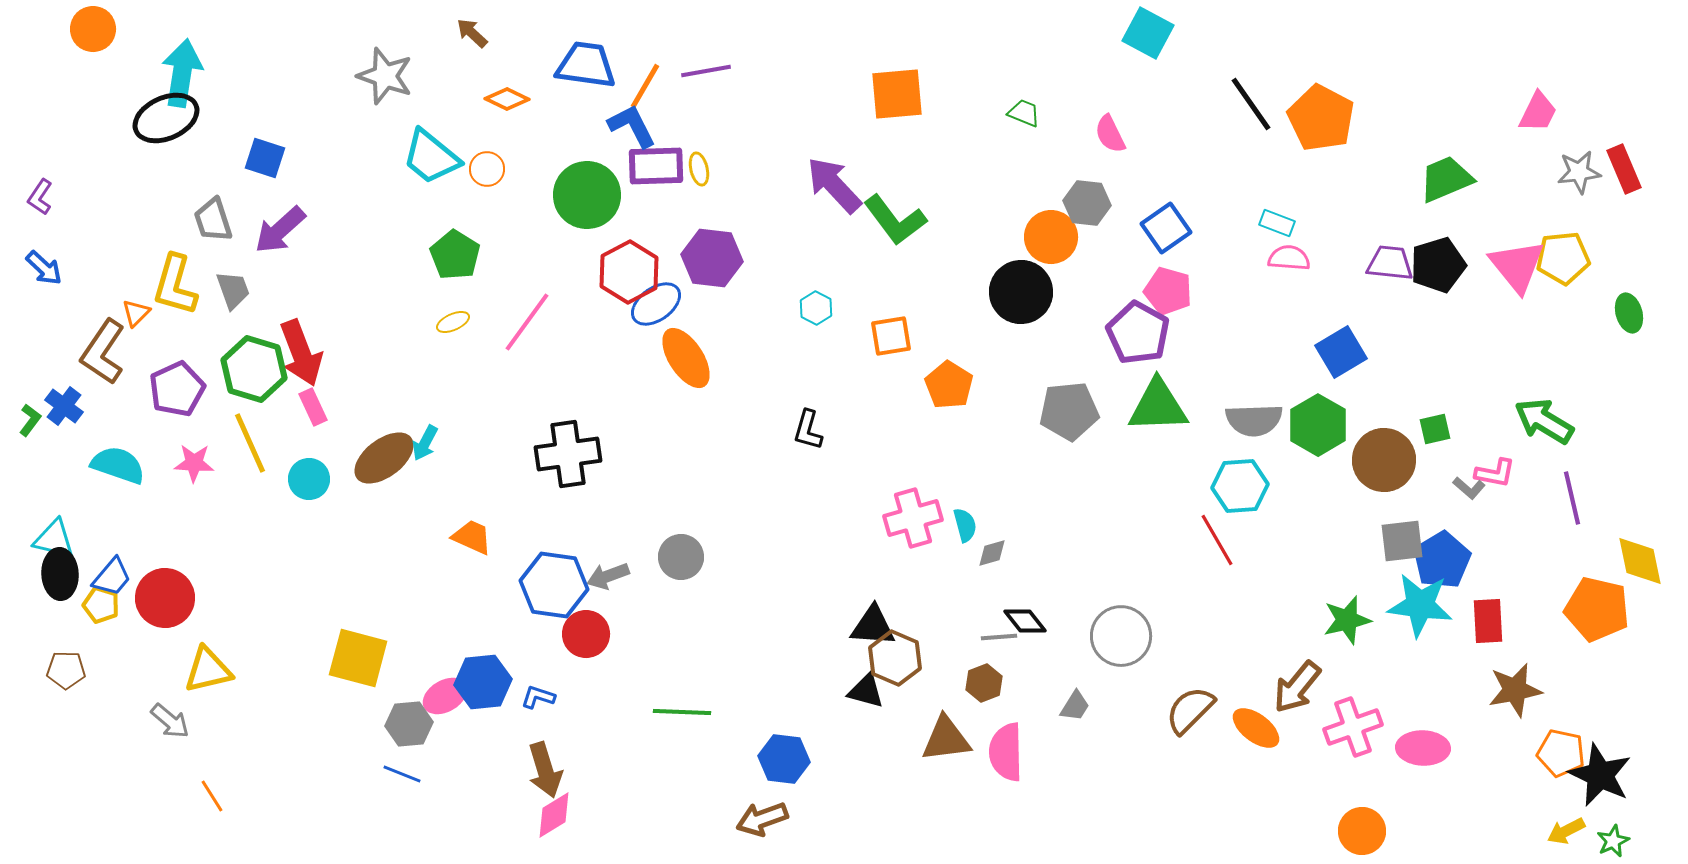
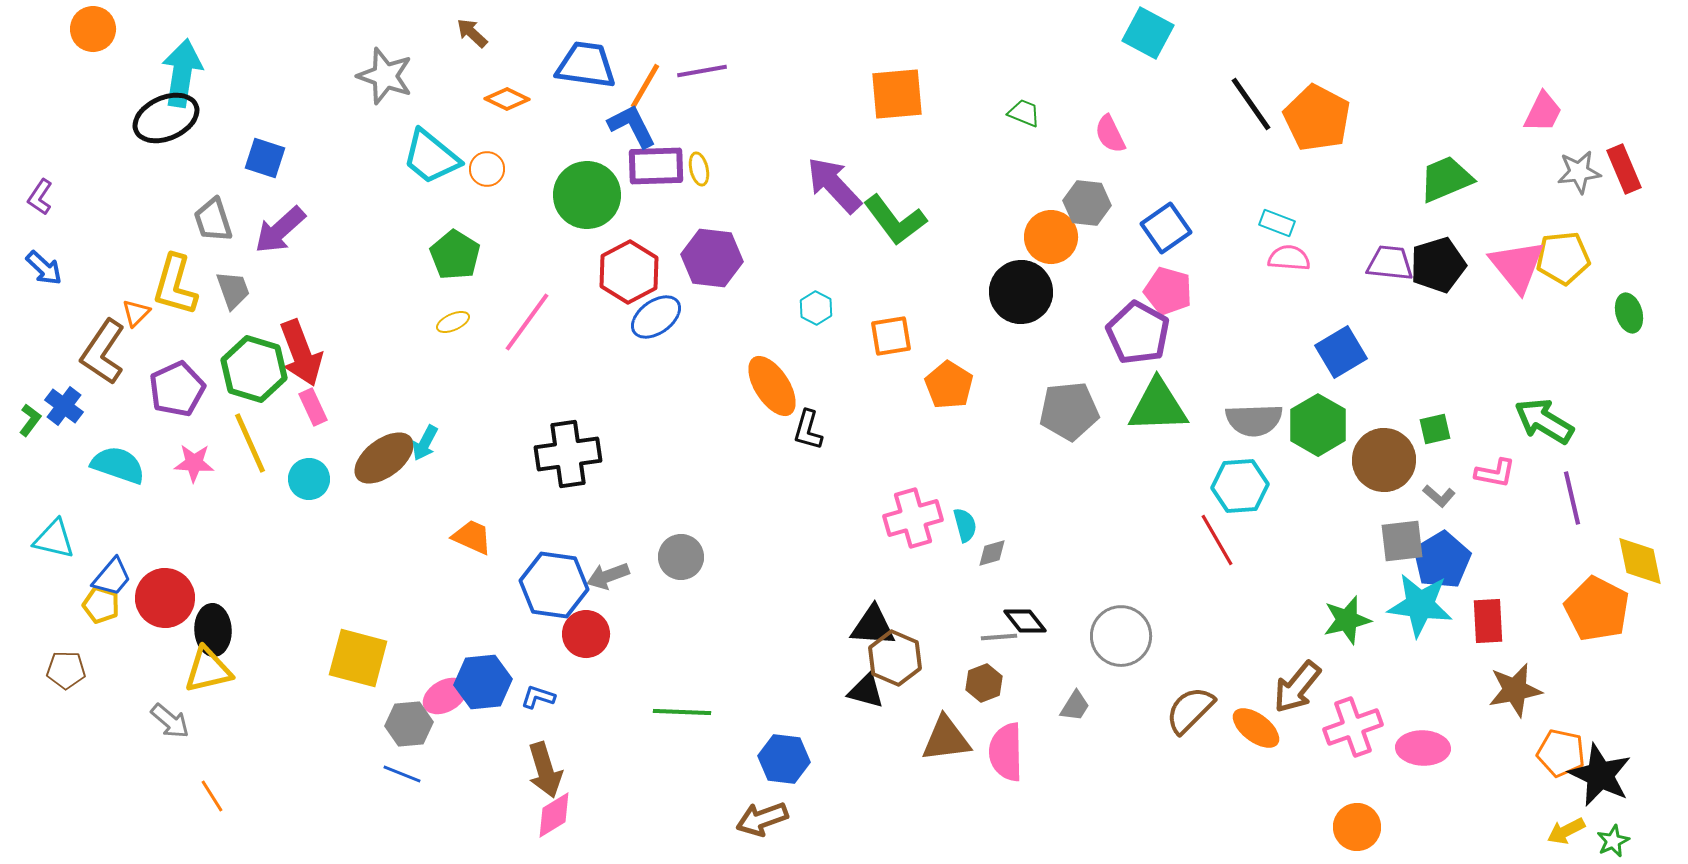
purple line at (706, 71): moved 4 px left
pink trapezoid at (1538, 112): moved 5 px right
orange pentagon at (1321, 118): moved 4 px left
blue ellipse at (656, 304): moved 13 px down
orange ellipse at (686, 358): moved 86 px right, 28 px down
gray L-shape at (1469, 488): moved 30 px left, 8 px down
black ellipse at (60, 574): moved 153 px right, 56 px down
orange pentagon at (1597, 609): rotated 14 degrees clockwise
orange circle at (1362, 831): moved 5 px left, 4 px up
